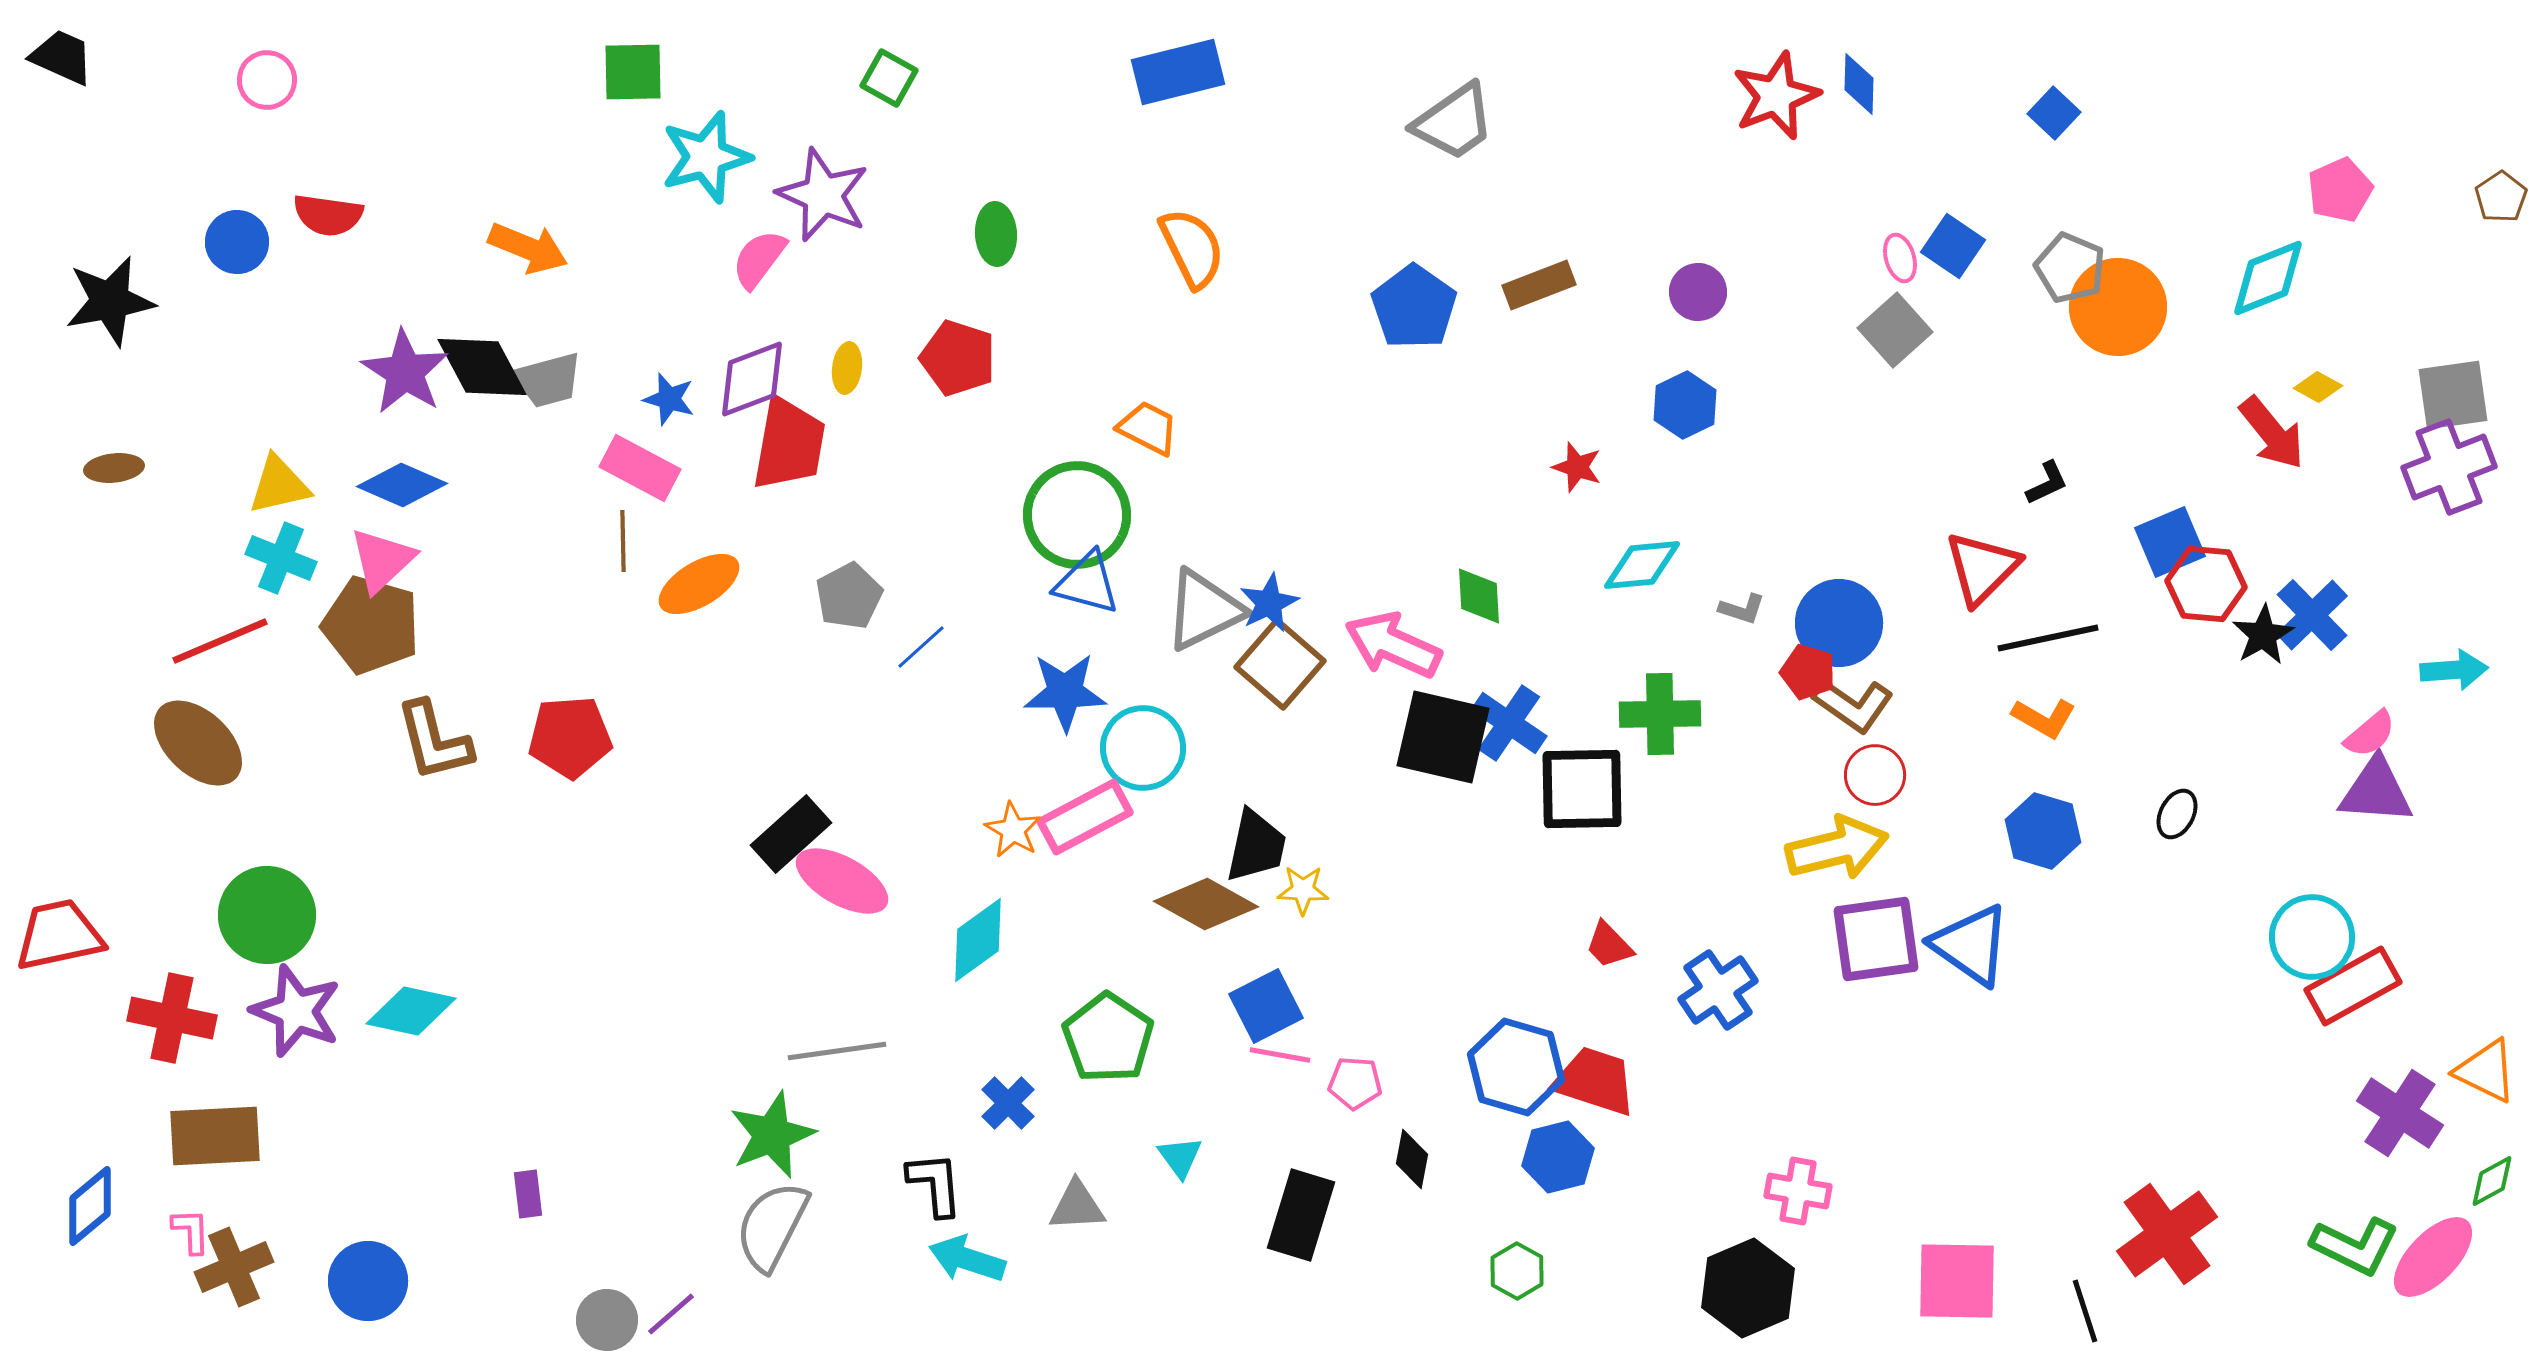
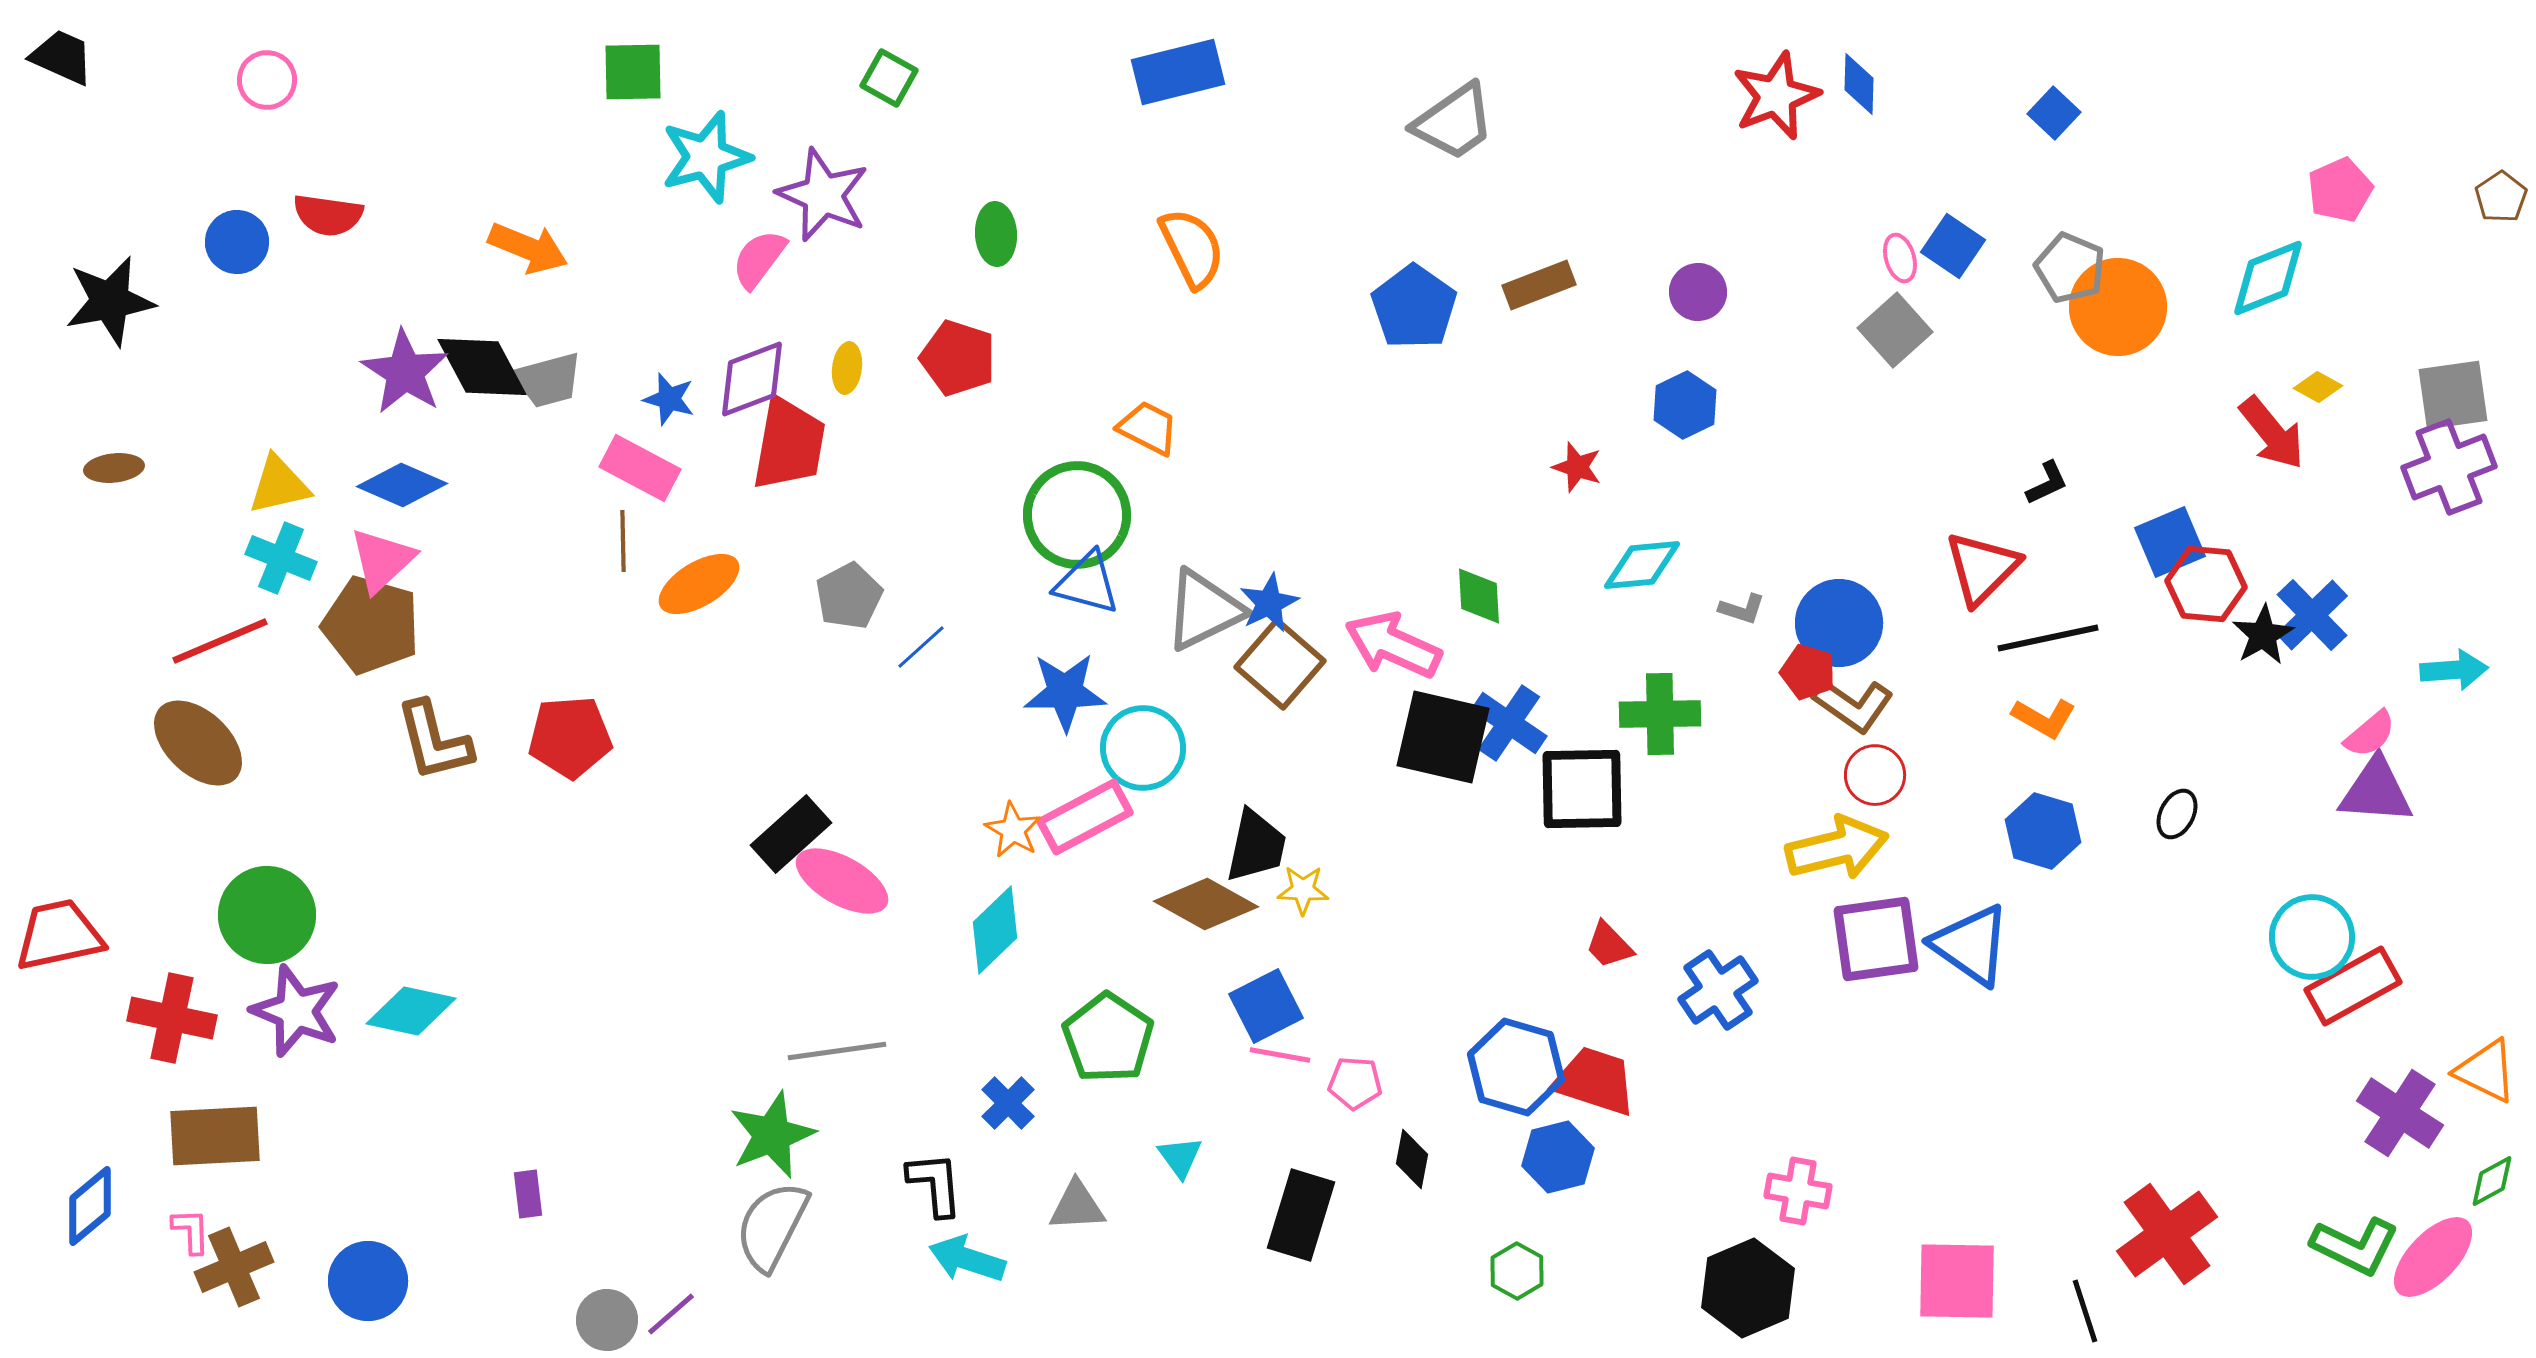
cyan diamond at (978, 940): moved 17 px right, 10 px up; rotated 8 degrees counterclockwise
